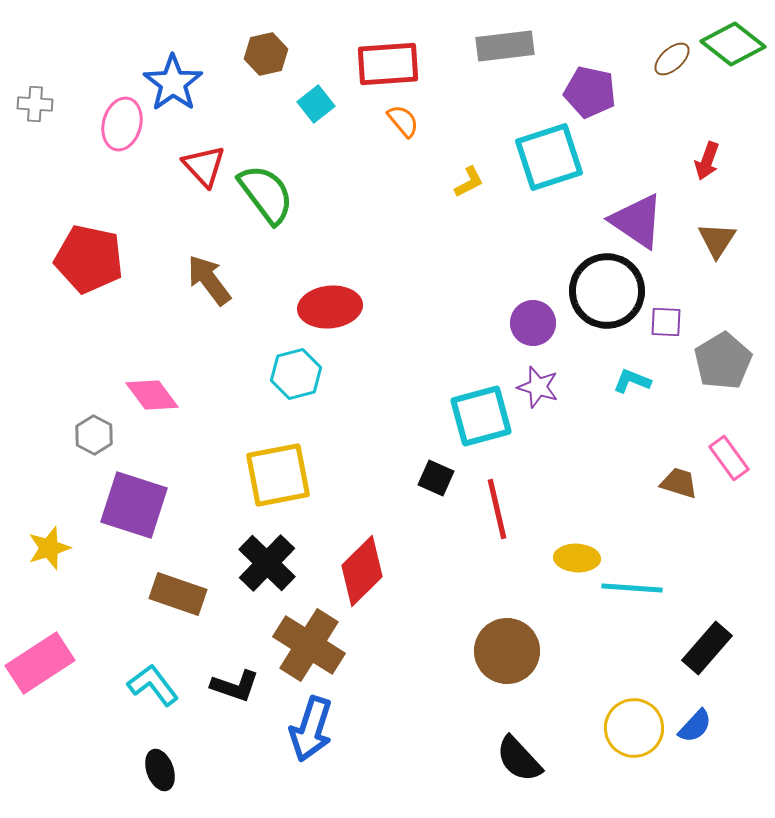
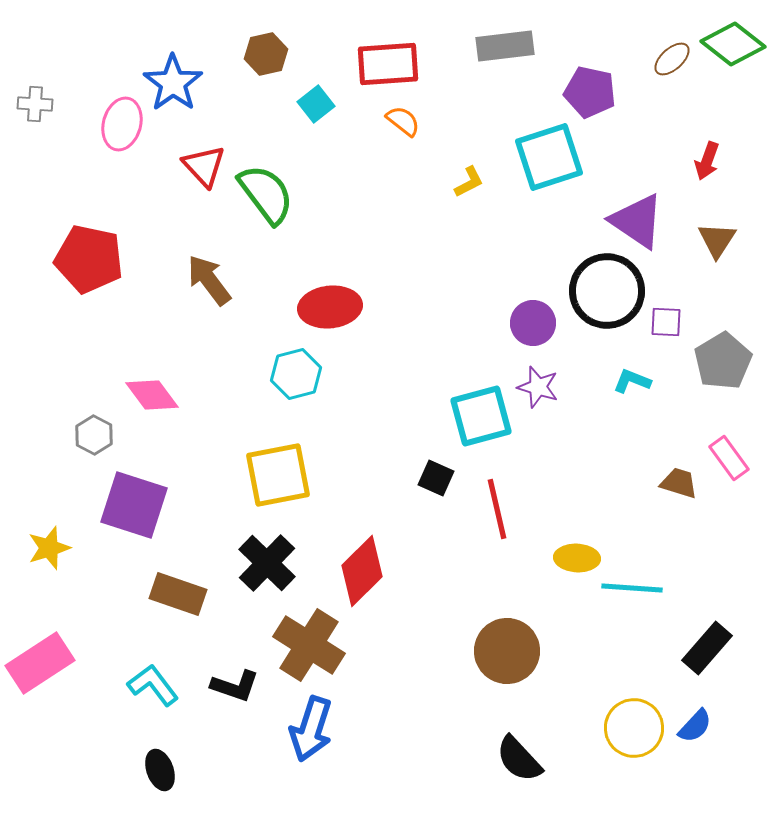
orange semicircle at (403, 121): rotated 12 degrees counterclockwise
